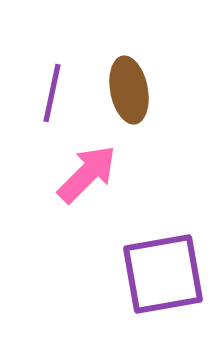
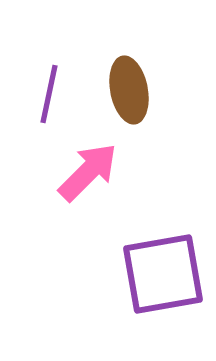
purple line: moved 3 px left, 1 px down
pink arrow: moved 1 px right, 2 px up
